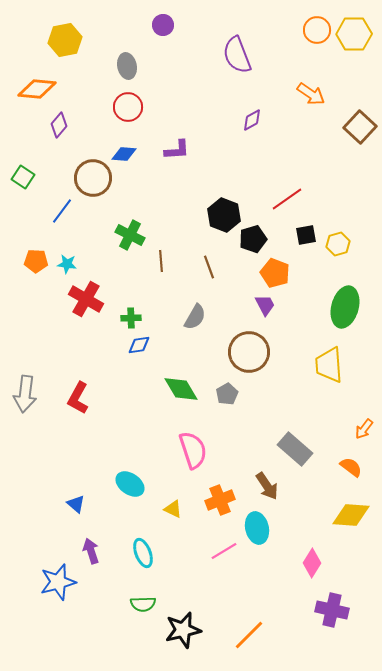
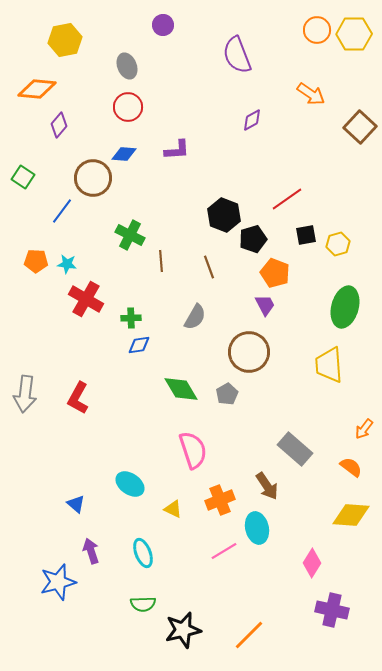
gray ellipse at (127, 66): rotated 10 degrees counterclockwise
